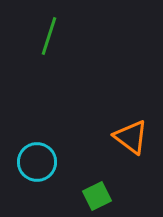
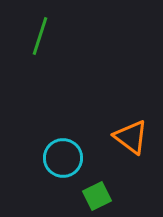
green line: moved 9 px left
cyan circle: moved 26 px right, 4 px up
